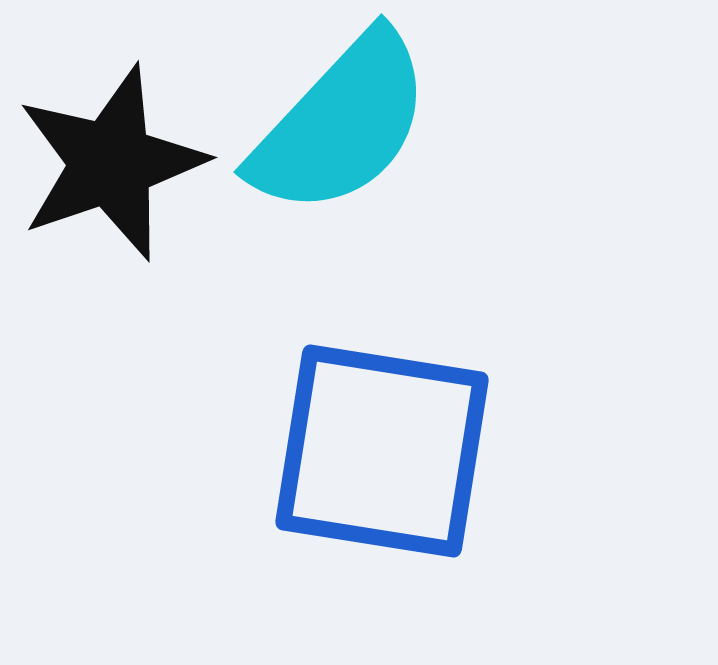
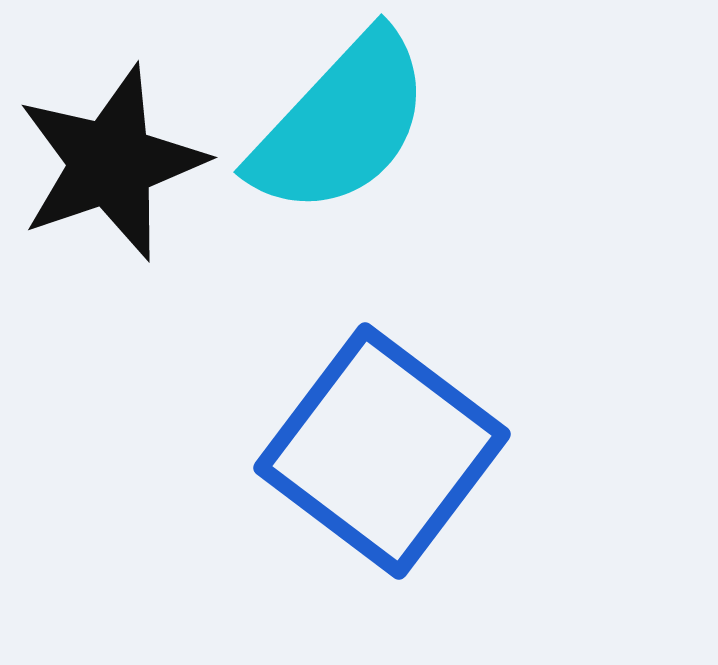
blue square: rotated 28 degrees clockwise
